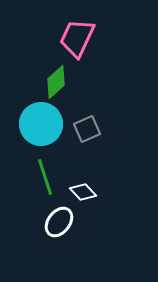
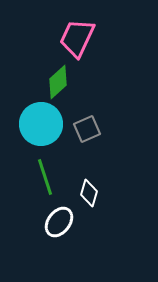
green diamond: moved 2 px right
white diamond: moved 6 px right, 1 px down; rotated 60 degrees clockwise
